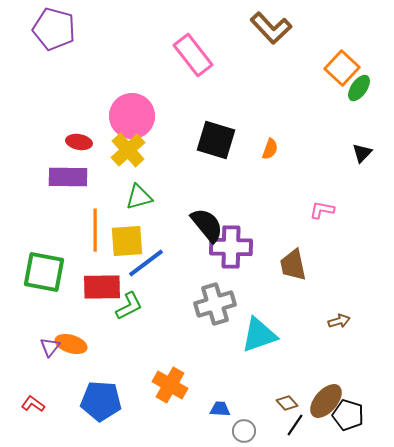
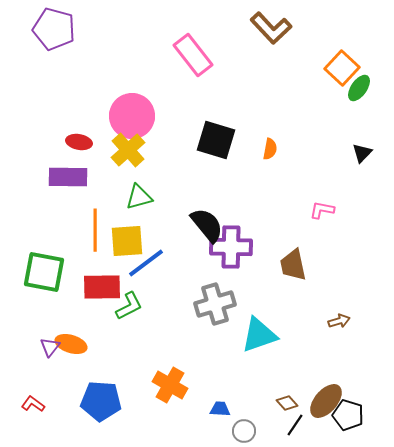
orange semicircle: rotated 10 degrees counterclockwise
